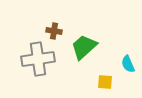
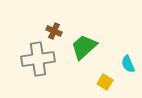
brown cross: rotated 14 degrees clockwise
yellow square: rotated 28 degrees clockwise
